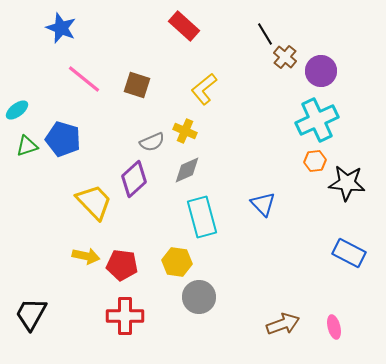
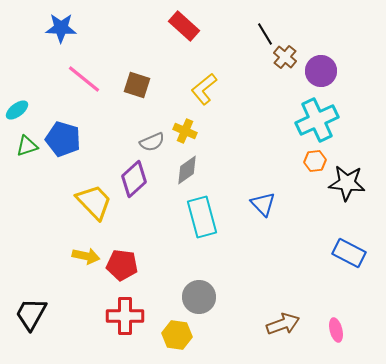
blue star: rotated 20 degrees counterclockwise
gray diamond: rotated 12 degrees counterclockwise
yellow hexagon: moved 73 px down
pink ellipse: moved 2 px right, 3 px down
